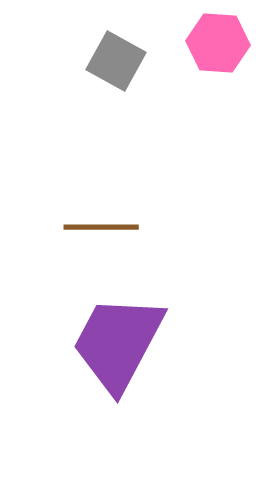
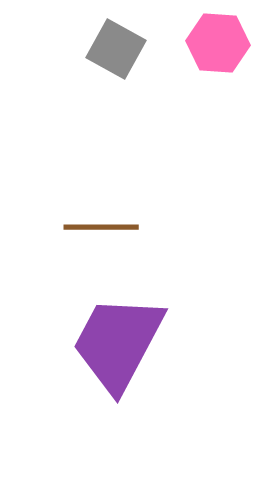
gray square: moved 12 px up
